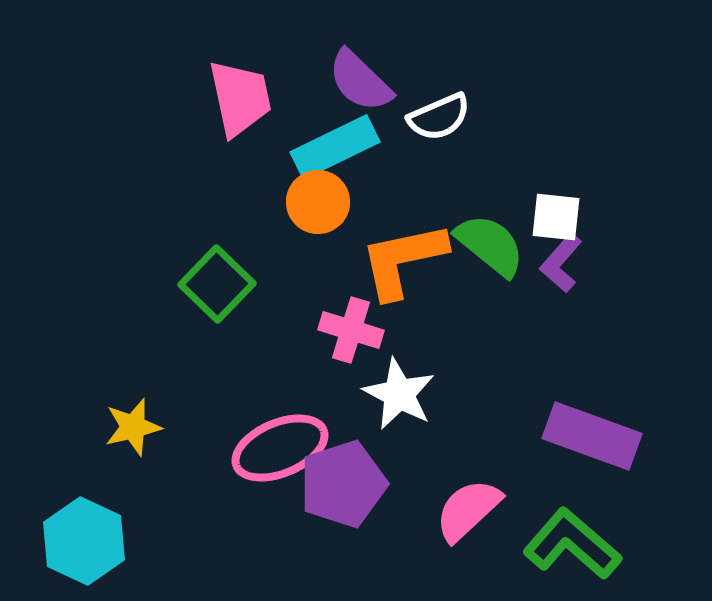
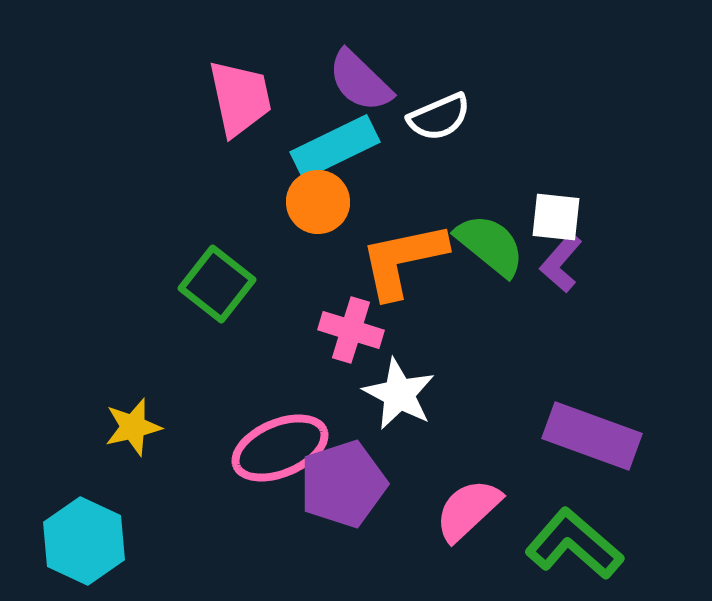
green square: rotated 6 degrees counterclockwise
green L-shape: moved 2 px right
